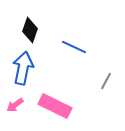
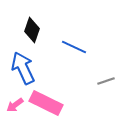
black diamond: moved 2 px right
blue arrow: rotated 36 degrees counterclockwise
gray line: rotated 42 degrees clockwise
pink rectangle: moved 9 px left, 3 px up
